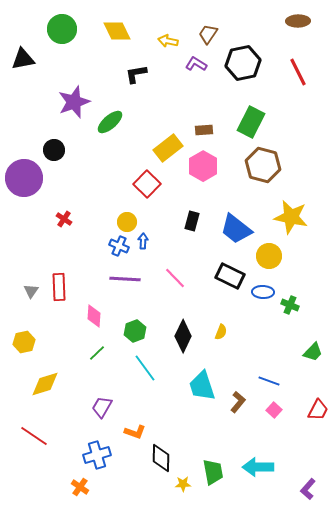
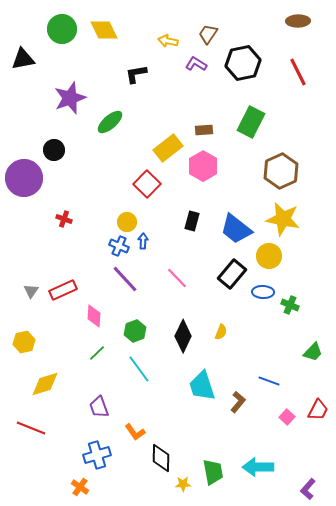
yellow diamond at (117, 31): moved 13 px left, 1 px up
purple star at (74, 102): moved 4 px left, 4 px up
brown hexagon at (263, 165): moved 18 px right, 6 px down; rotated 20 degrees clockwise
yellow star at (291, 217): moved 8 px left, 2 px down
red cross at (64, 219): rotated 14 degrees counterclockwise
black rectangle at (230, 276): moved 2 px right, 2 px up; rotated 76 degrees counterclockwise
pink line at (175, 278): moved 2 px right
purple line at (125, 279): rotated 44 degrees clockwise
red rectangle at (59, 287): moved 4 px right, 3 px down; rotated 68 degrees clockwise
cyan line at (145, 368): moved 6 px left, 1 px down
purple trapezoid at (102, 407): moved 3 px left; rotated 50 degrees counterclockwise
pink square at (274, 410): moved 13 px right, 7 px down
orange L-shape at (135, 432): rotated 35 degrees clockwise
red line at (34, 436): moved 3 px left, 8 px up; rotated 12 degrees counterclockwise
